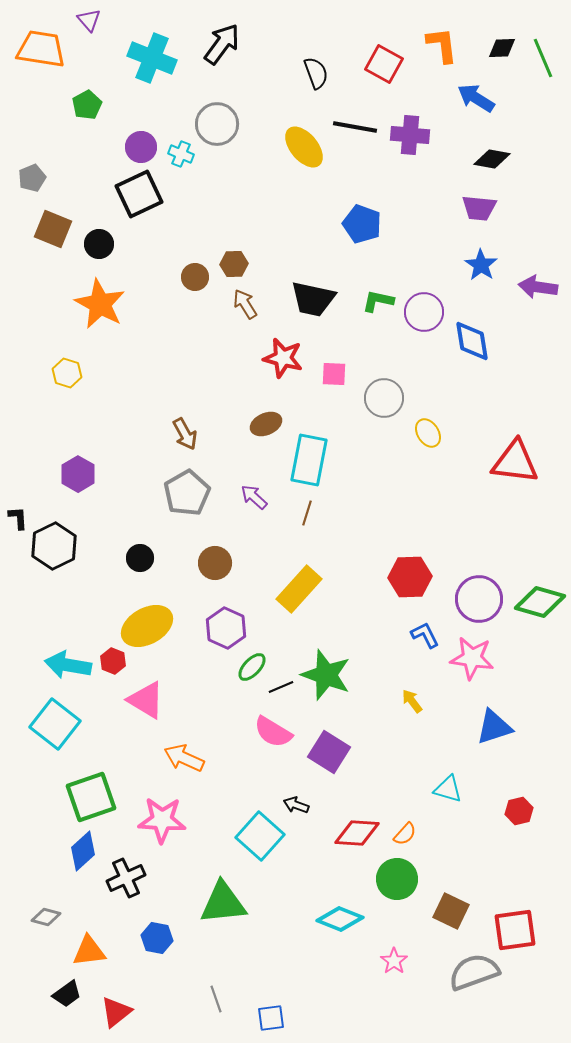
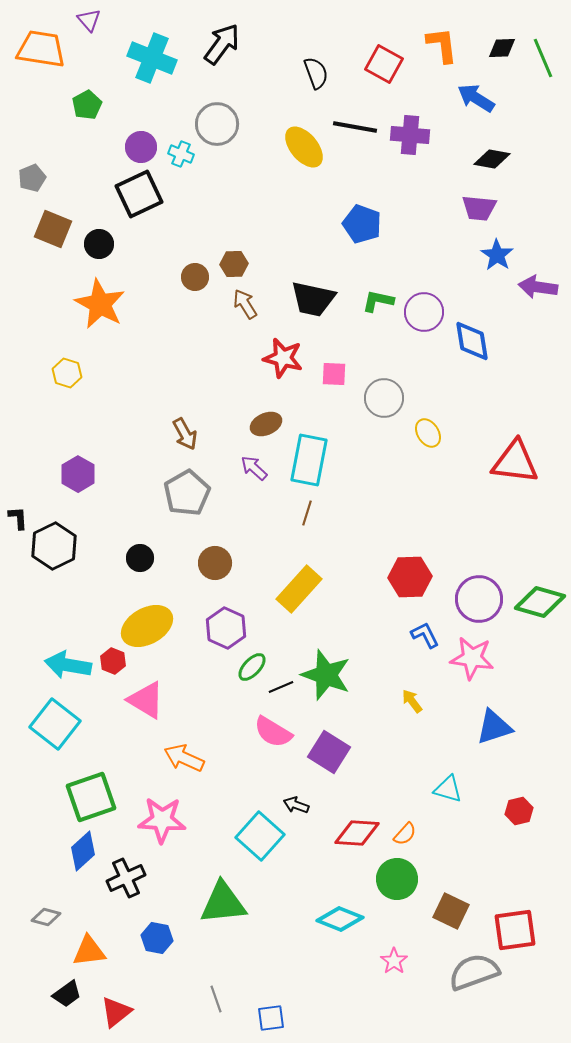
blue star at (481, 265): moved 16 px right, 10 px up
purple arrow at (254, 497): moved 29 px up
